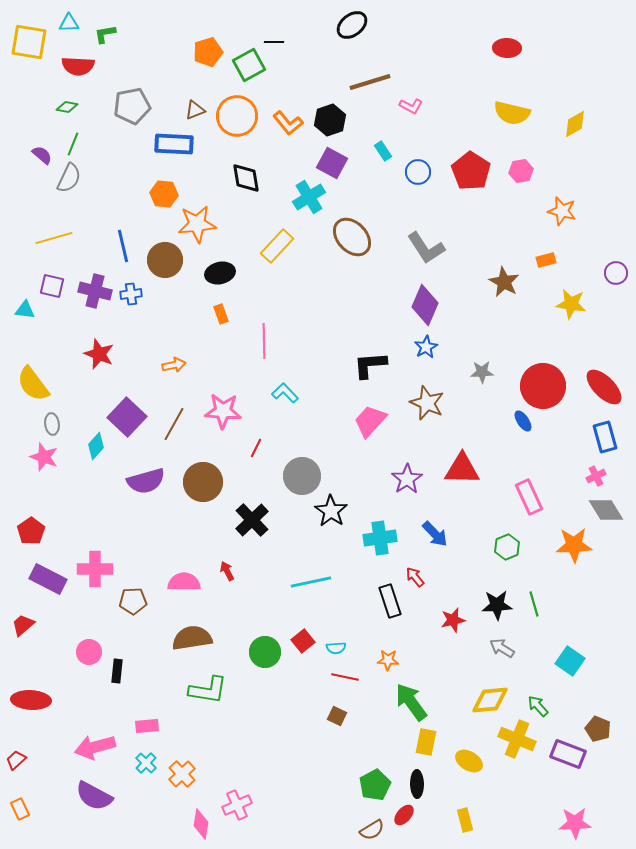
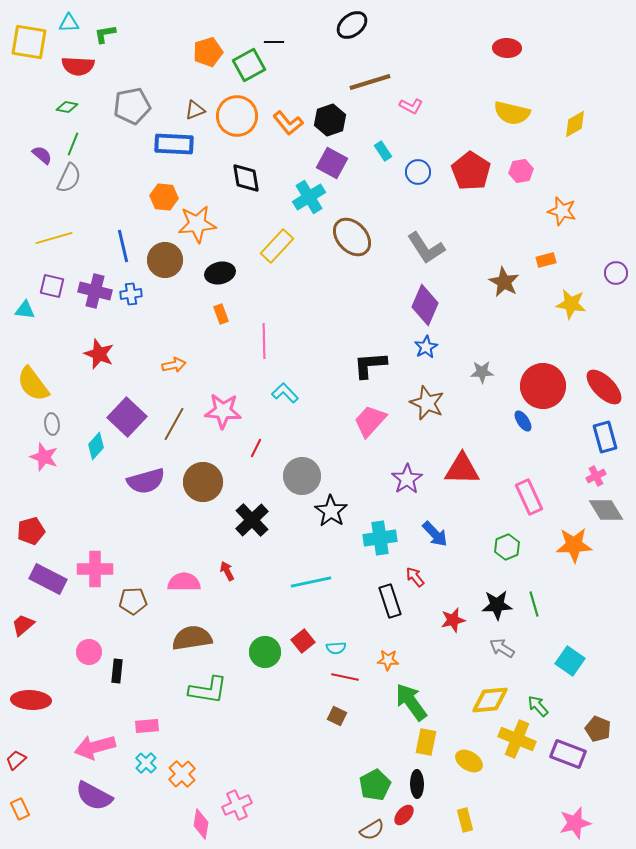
orange hexagon at (164, 194): moved 3 px down
red pentagon at (31, 531): rotated 20 degrees clockwise
pink star at (575, 823): rotated 12 degrees counterclockwise
